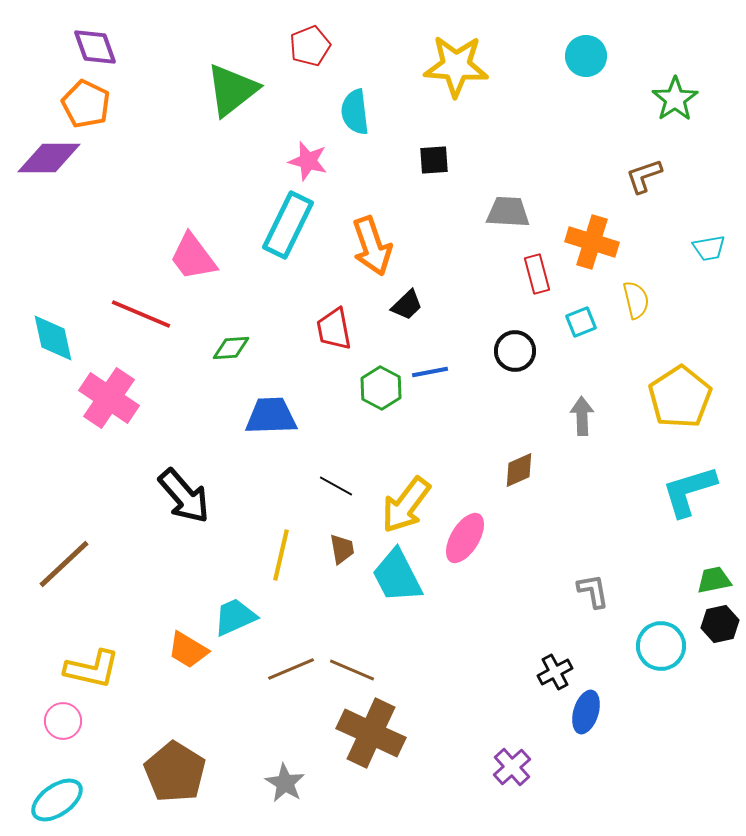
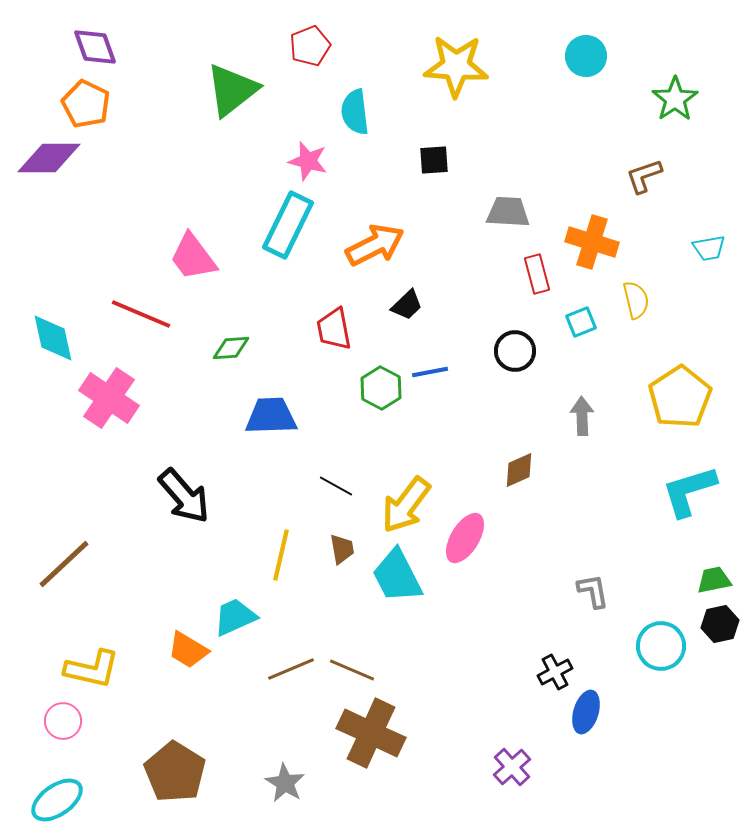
orange arrow at (372, 246): moved 3 px right, 1 px up; rotated 98 degrees counterclockwise
